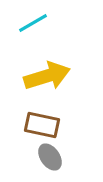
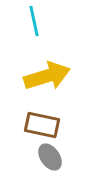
cyan line: moved 1 px right, 2 px up; rotated 72 degrees counterclockwise
